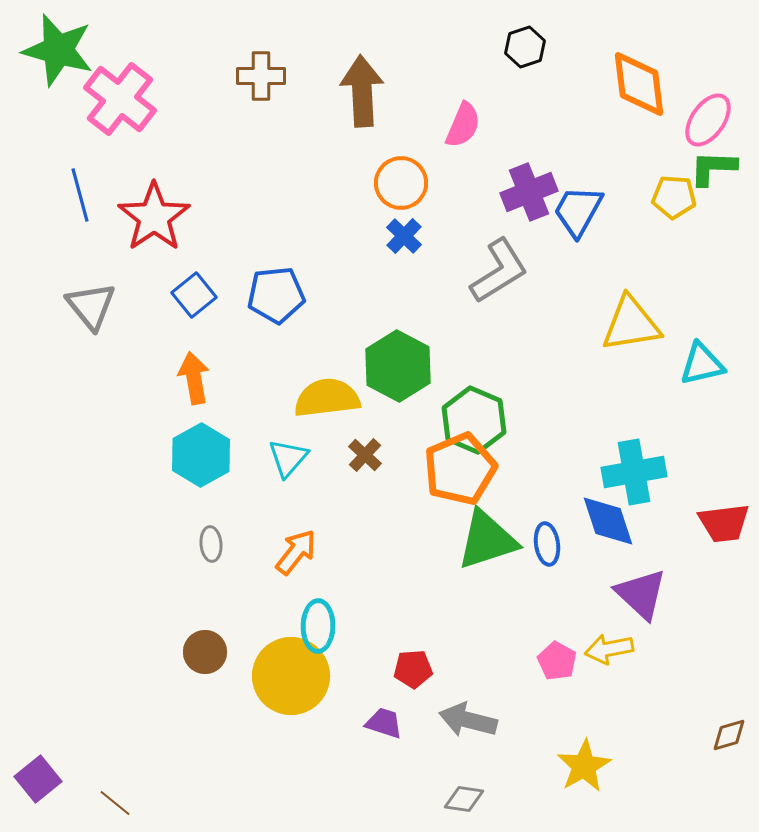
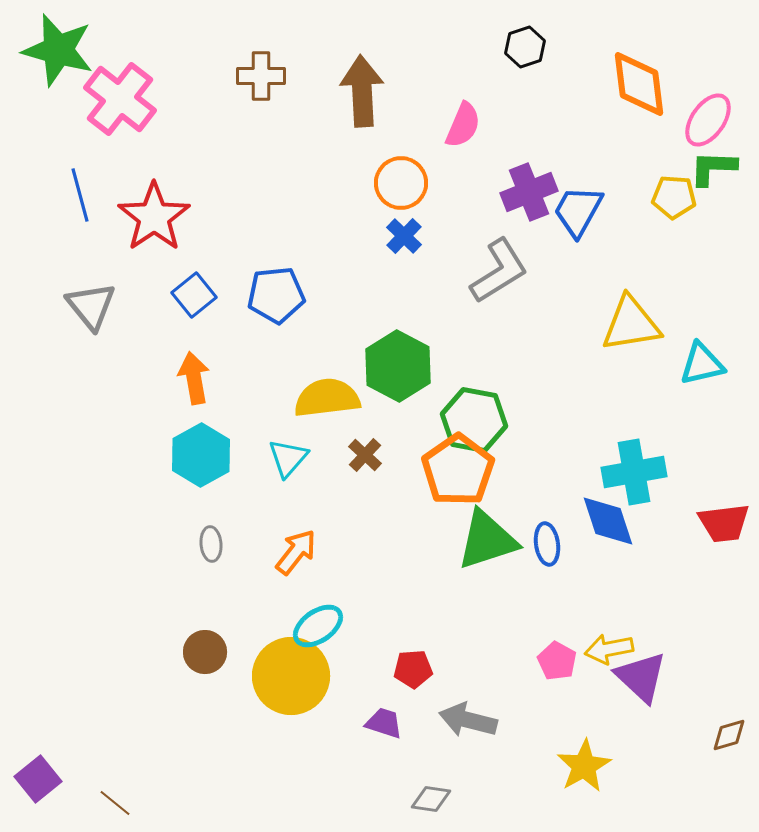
green hexagon at (474, 420): rotated 12 degrees counterclockwise
orange pentagon at (460, 469): moved 2 px left, 1 px down; rotated 12 degrees counterclockwise
purple triangle at (641, 594): moved 83 px down
cyan ellipse at (318, 626): rotated 54 degrees clockwise
gray diamond at (464, 799): moved 33 px left
